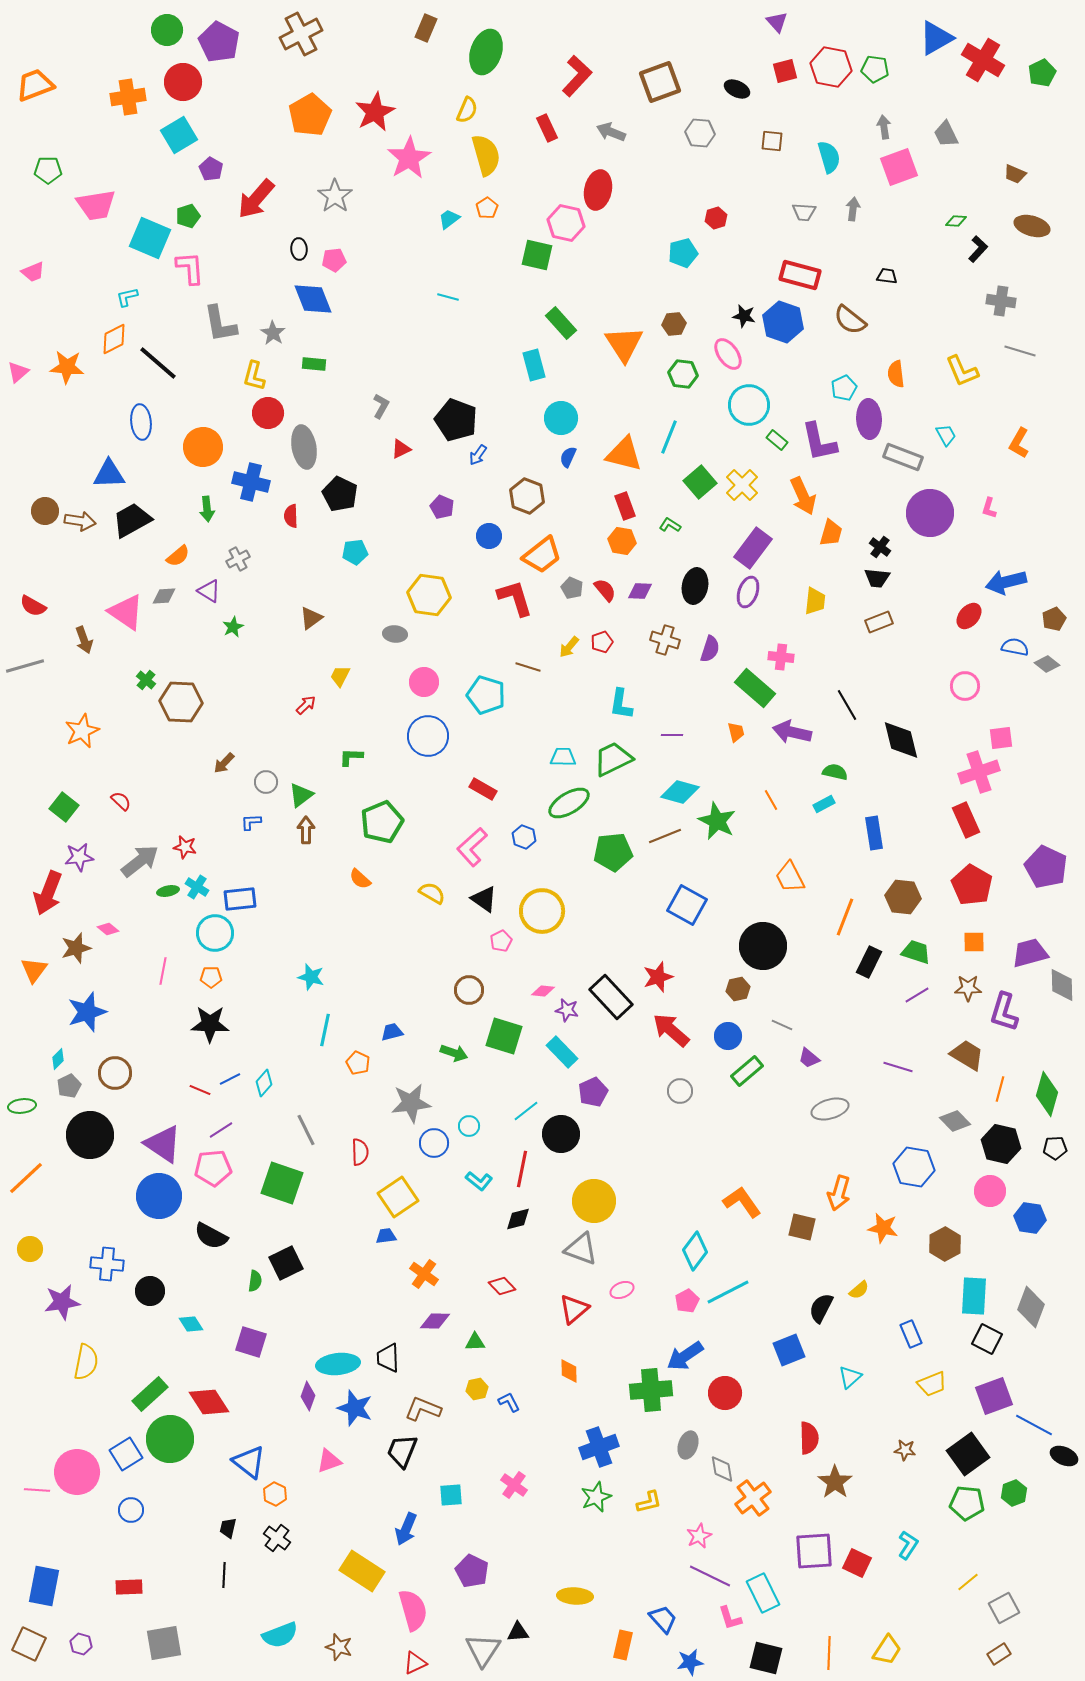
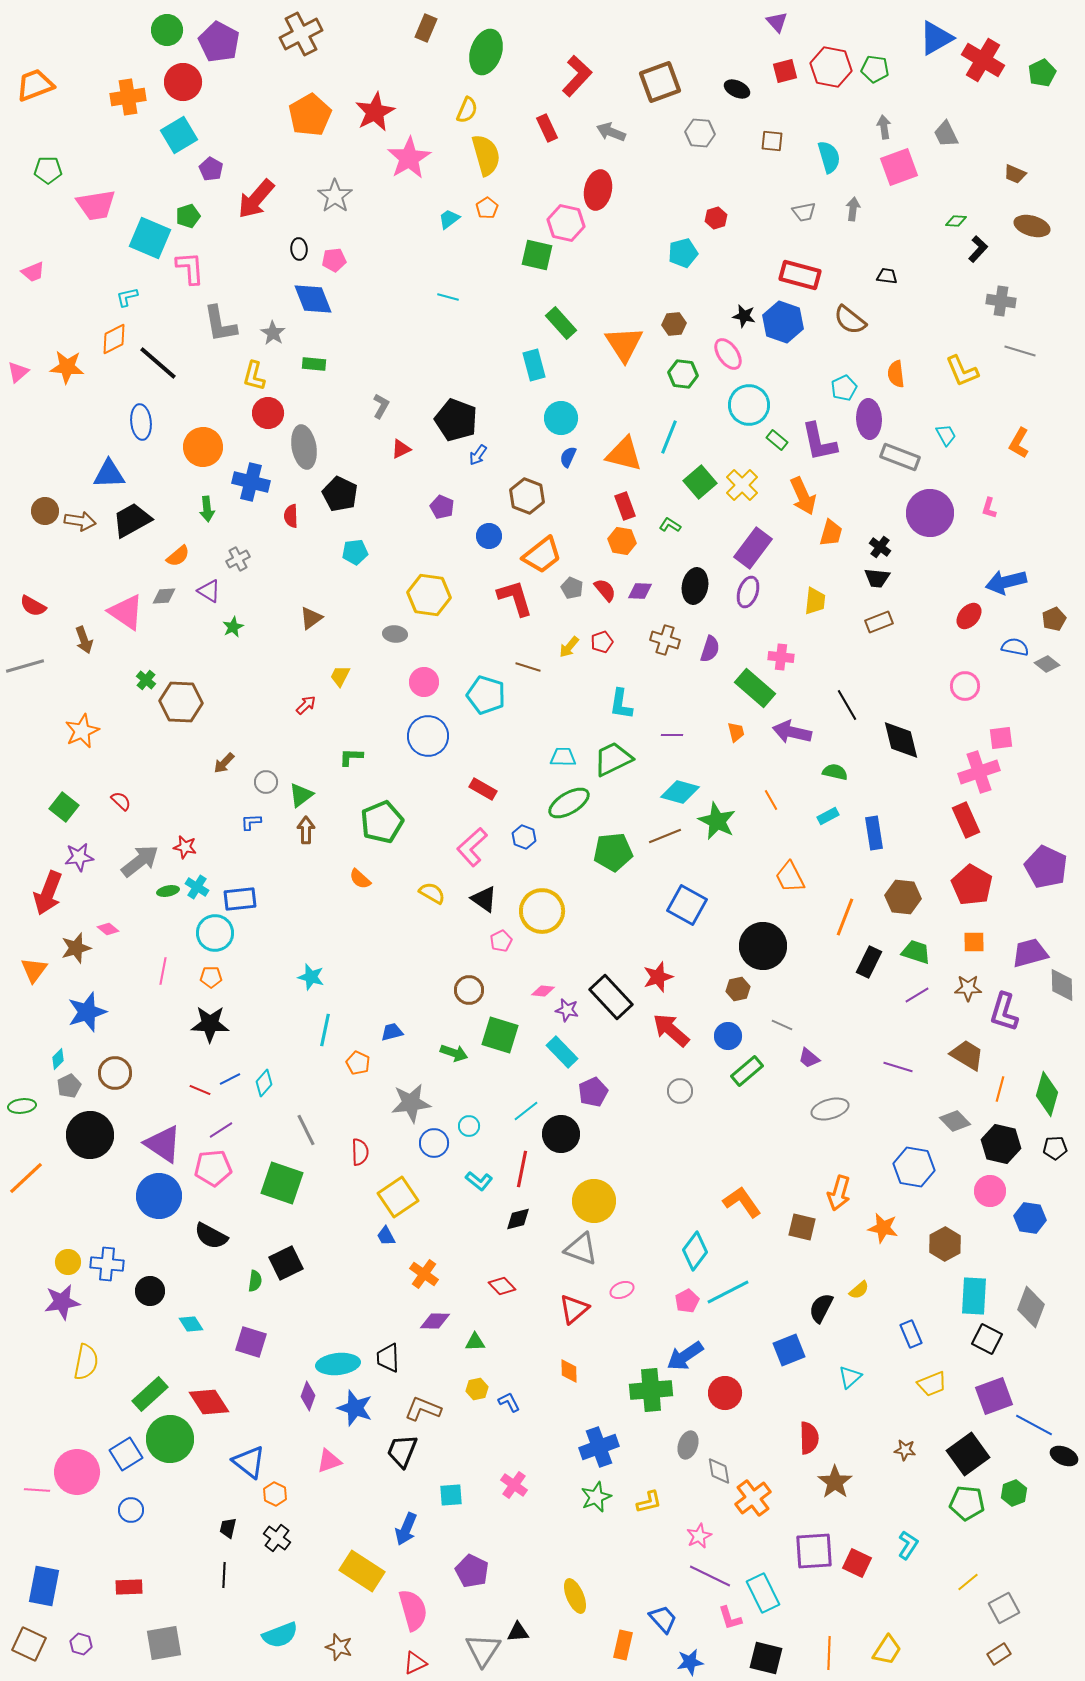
gray trapezoid at (804, 212): rotated 15 degrees counterclockwise
gray rectangle at (903, 457): moved 3 px left
cyan rectangle at (824, 804): moved 4 px right, 12 px down
green square at (504, 1036): moved 4 px left, 1 px up
blue trapezoid at (386, 1236): rotated 110 degrees counterclockwise
yellow circle at (30, 1249): moved 38 px right, 13 px down
gray diamond at (722, 1469): moved 3 px left, 2 px down
yellow ellipse at (575, 1596): rotated 64 degrees clockwise
